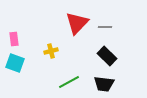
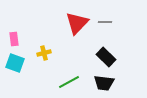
gray line: moved 5 px up
yellow cross: moved 7 px left, 2 px down
black rectangle: moved 1 px left, 1 px down
black trapezoid: moved 1 px up
